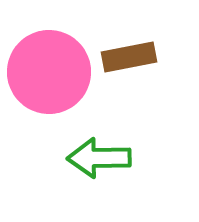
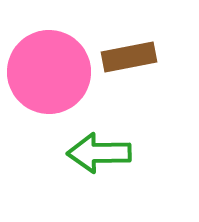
green arrow: moved 5 px up
